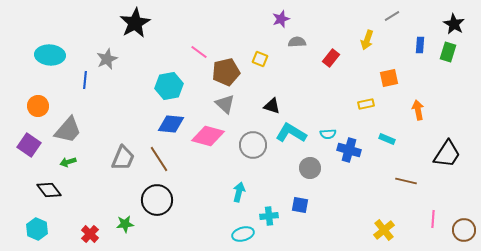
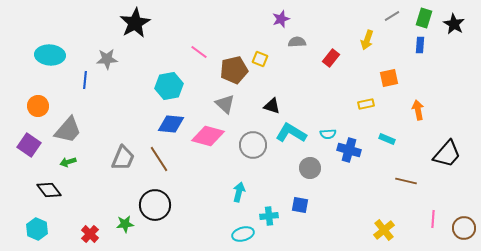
green rectangle at (448, 52): moved 24 px left, 34 px up
gray star at (107, 59): rotated 20 degrees clockwise
brown pentagon at (226, 72): moved 8 px right, 2 px up
black trapezoid at (447, 154): rotated 8 degrees clockwise
black circle at (157, 200): moved 2 px left, 5 px down
brown circle at (464, 230): moved 2 px up
